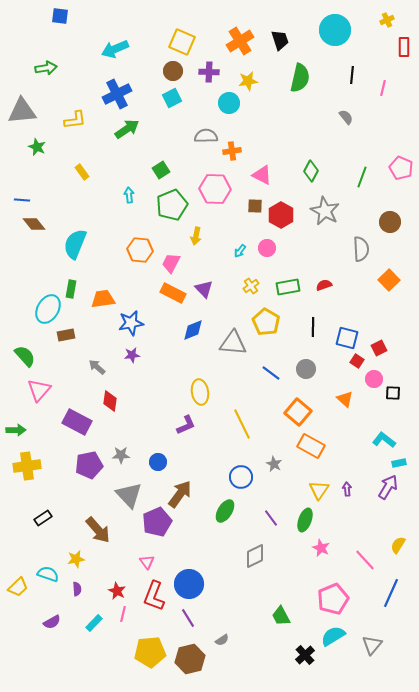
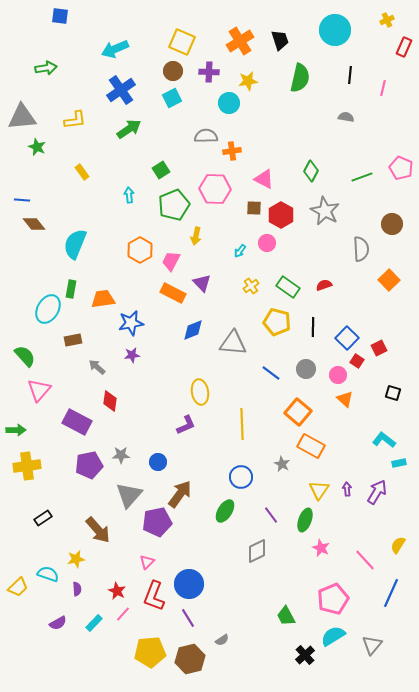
red rectangle at (404, 47): rotated 24 degrees clockwise
black line at (352, 75): moved 2 px left
blue cross at (117, 94): moved 4 px right, 4 px up; rotated 8 degrees counterclockwise
gray triangle at (22, 111): moved 6 px down
gray semicircle at (346, 117): rotated 42 degrees counterclockwise
green arrow at (127, 129): moved 2 px right
pink triangle at (262, 175): moved 2 px right, 4 px down
green line at (362, 177): rotated 50 degrees clockwise
green pentagon at (172, 205): moved 2 px right
brown square at (255, 206): moved 1 px left, 2 px down
brown circle at (390, 222): moved 2 px right, 2 px down
pink circle at (267, 248): moved 5 px up
orange hexagon at (140, 250): rotated 25 degrees clockwise
pink trapezoid at (171, 263): moved 2 px up
green rectangle at (288, 287): rotated 45 degrees clockwise
purple triangle at (204, 289): moved 2 px left, 6 px up
yellow pentagon at (266, 322): moved 11 px right; rotated 16 degrees counterclockwise
brown rectangle at (66, 335): moved 7 px right, 5 px down
blue square at (347, 338): rotated 30 degrees clockwise
pink circle at (374, 379): moved 36 px left, 4 px up
black square at (393, 393): rotated 14 degrees clockwise
yellow line at (242, 424): rotated 24 degrees clockwise
gray star at (274, 464): moved 8 px right
purple arrow at (388, 487): moved 11 px left, 5 px down
gray triangle at (129, 495): rotated 24 degrees clockwise
purple line at (271, 518): moved 3 px up
purple pentagon at (157, 522): rotated 12 degrees clockwise
gray diamond at (255, 556): moved 2 px right, 5 px up
pink triangle at (147, 562): rotated 21 degrees clockwise
pink line at (123, 614): rotated 28 degrees clockwise
green trapezoid at (281, 616): moved 5 px right
purple semicircle at (52, 622): moved 6 px right, 1 px down
